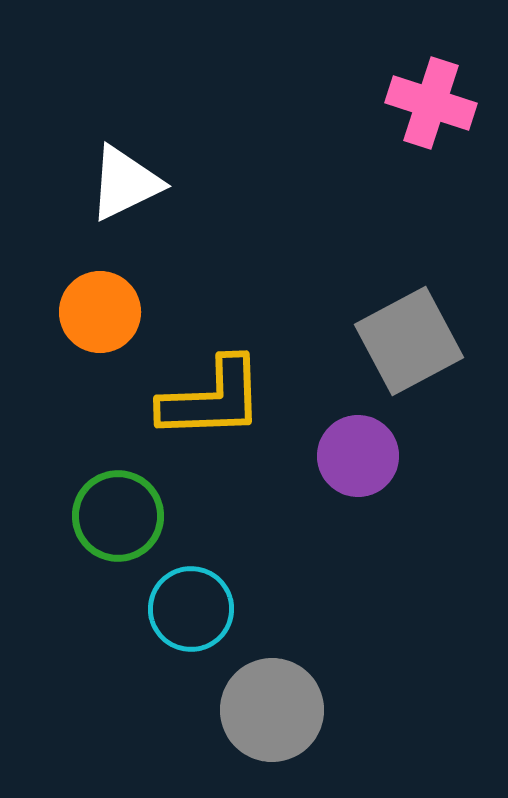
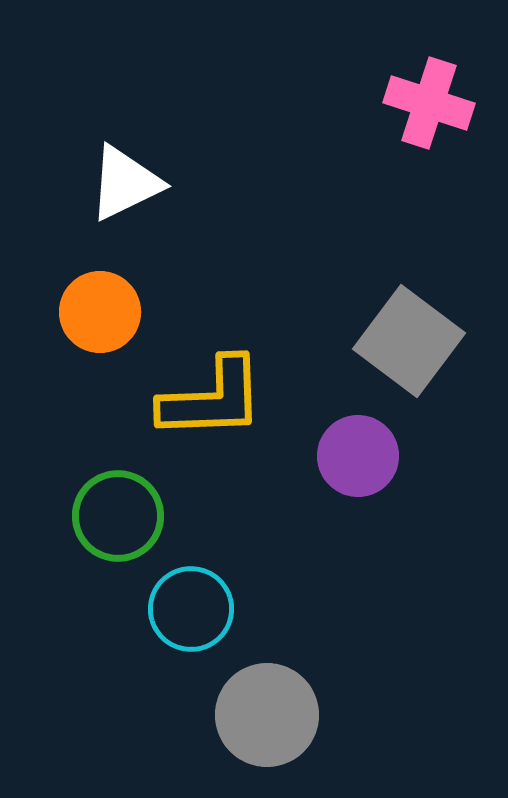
pink cross: moved 2 px left
gray square: rotated 25 degrees counterclockwise
gray circle: moved 5 px left, 5 px down
